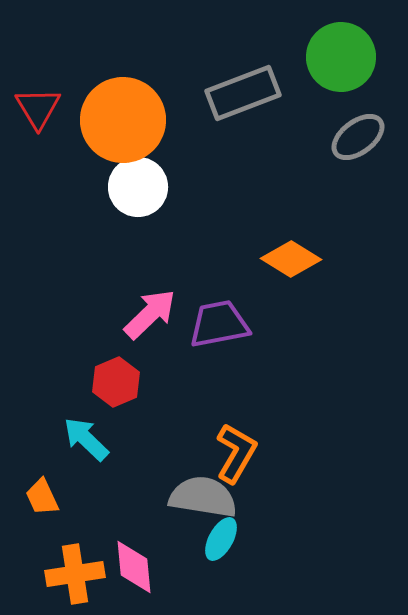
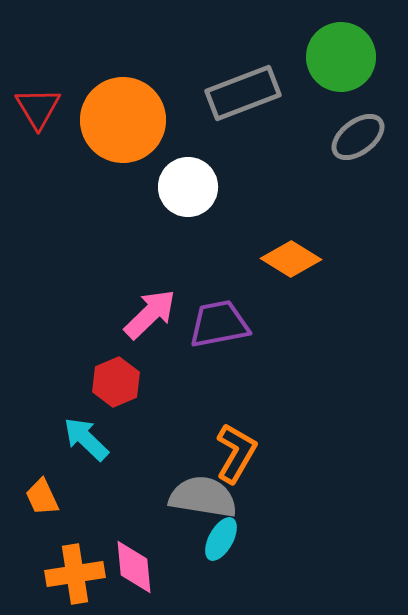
white circle: moved 50 px right
